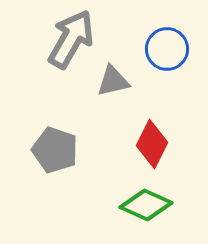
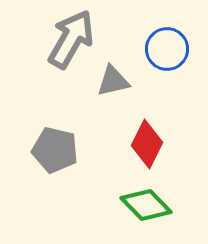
red diamond: moved 5 px left
gray pentagon: rotated 6 degrees counterclockwise
green diamond: rotated 21 degrees clockwise
